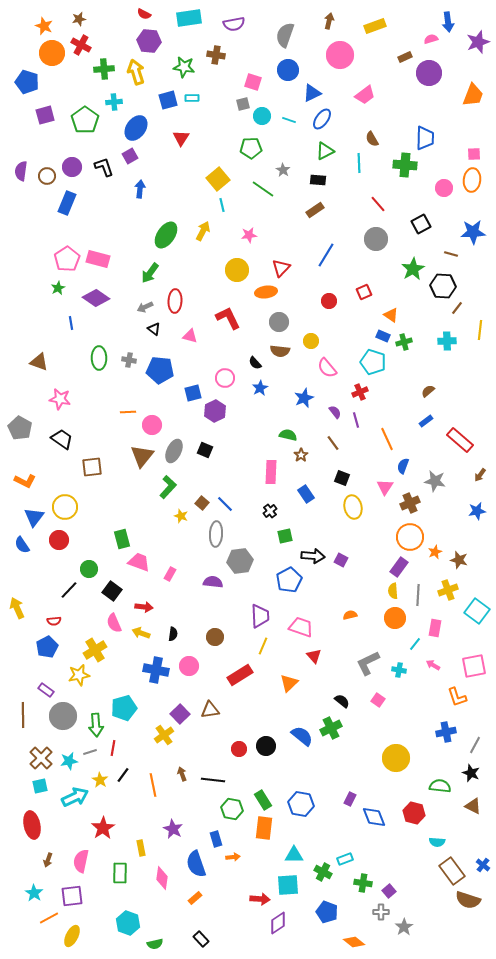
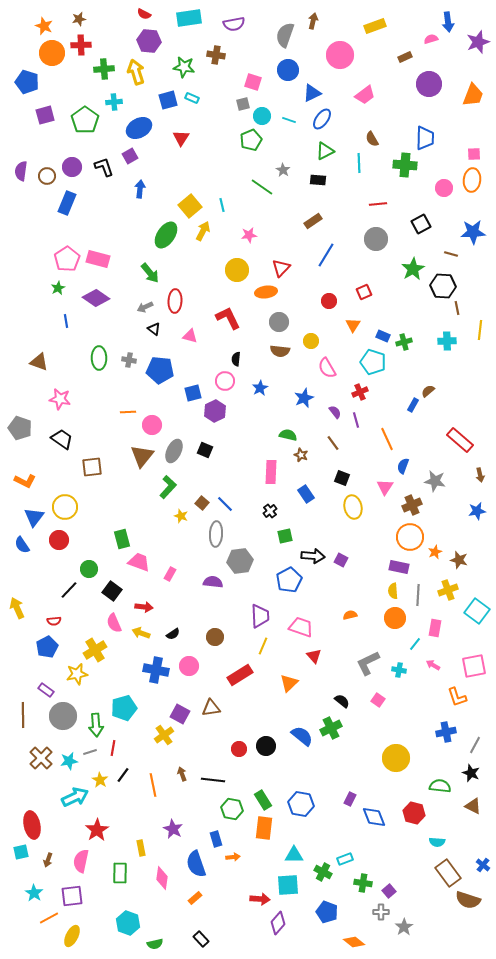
brown arrow at (329, 21): moved 16 px left
red cross at (81, 45): rotated 30 degrees counterclockwise
purple circle at (429, 73): moved 11 px down
cyan rectangle at (192, 98): rotated 24 degrees clockwise
blue ellipse at (136, 128): moved 3 px right; rotated 25 degrees clockwise
green pentagon at (251, 148): moved 8 px up; rotated 20 degrees counterclockwise
yellow square at (218, 179): moved 28 px left, 27 px down
green line at (263, 189): moved 1 px left, 2 px up
red line at (378, 204): rotated 54 degrees counterclockwise
brown rectangle at (315, 210): moved 2 px left, 11 px down
green arrow at (150, 273): rotated 75 degrees counterclockwise
brown line at (457, 308): rotated 48 degrees counterclockwise
orange triangle at (391, 315): moved 38 px left, 10 px down; rotated 28 degrees clockwise
blue line at (71, 323): moved 5 px left, 2 px up
black semicircle at (255, 363): moved 19 px left, 4 px up; rotated 48 degrees clockwise
pink semicircle at (327, 368): rotated 10 degrees clockwise
pink circle at (225, 378): moved 3 px down
blue rectangle at (426, 421): moved 13 px left, 16 px up; rotated 24 degrees counterclockwise
gray pentagon at (20, 428): rotated 10 degrees counterclockwise
brown star at (301, 455): rotated 16 degrees counterclockwise
brown arrow at (480, 475): rotated 48 degrees counterclockwise
brown cross at (410, 503): moved 2 px right, 2 px down
purple rectangle at (399, 567): rotated 66 degrees clockwise
black semicircle at (173, 634): rotated 48 degrees clockwise
yellow star at (79, 675): moved 2 px left, 1 px up
brown triangle at (210, 710): moved 1 px right, 2 px up
purple square at (180, 714): rotated 18 degrees counterclockwise
cyan square at (40, 786): moved 19 px left, 66 px down
red star at (103, 828): moved 6 px left, 2 px down
brown rectangle at (452, 871): moved 4 px left, 2 px down
purple diamond at (278, 923): rotated 15 degrees counterclockwise
